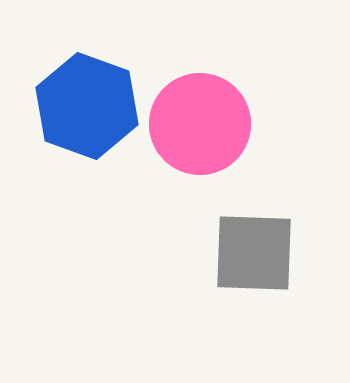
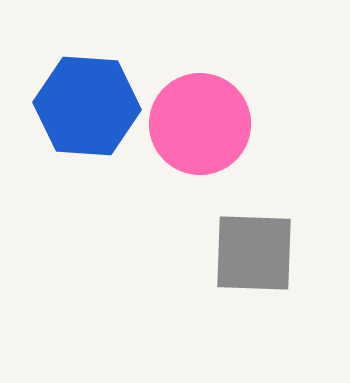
blue hexagon: rotated 16 degrees counterclockwise
